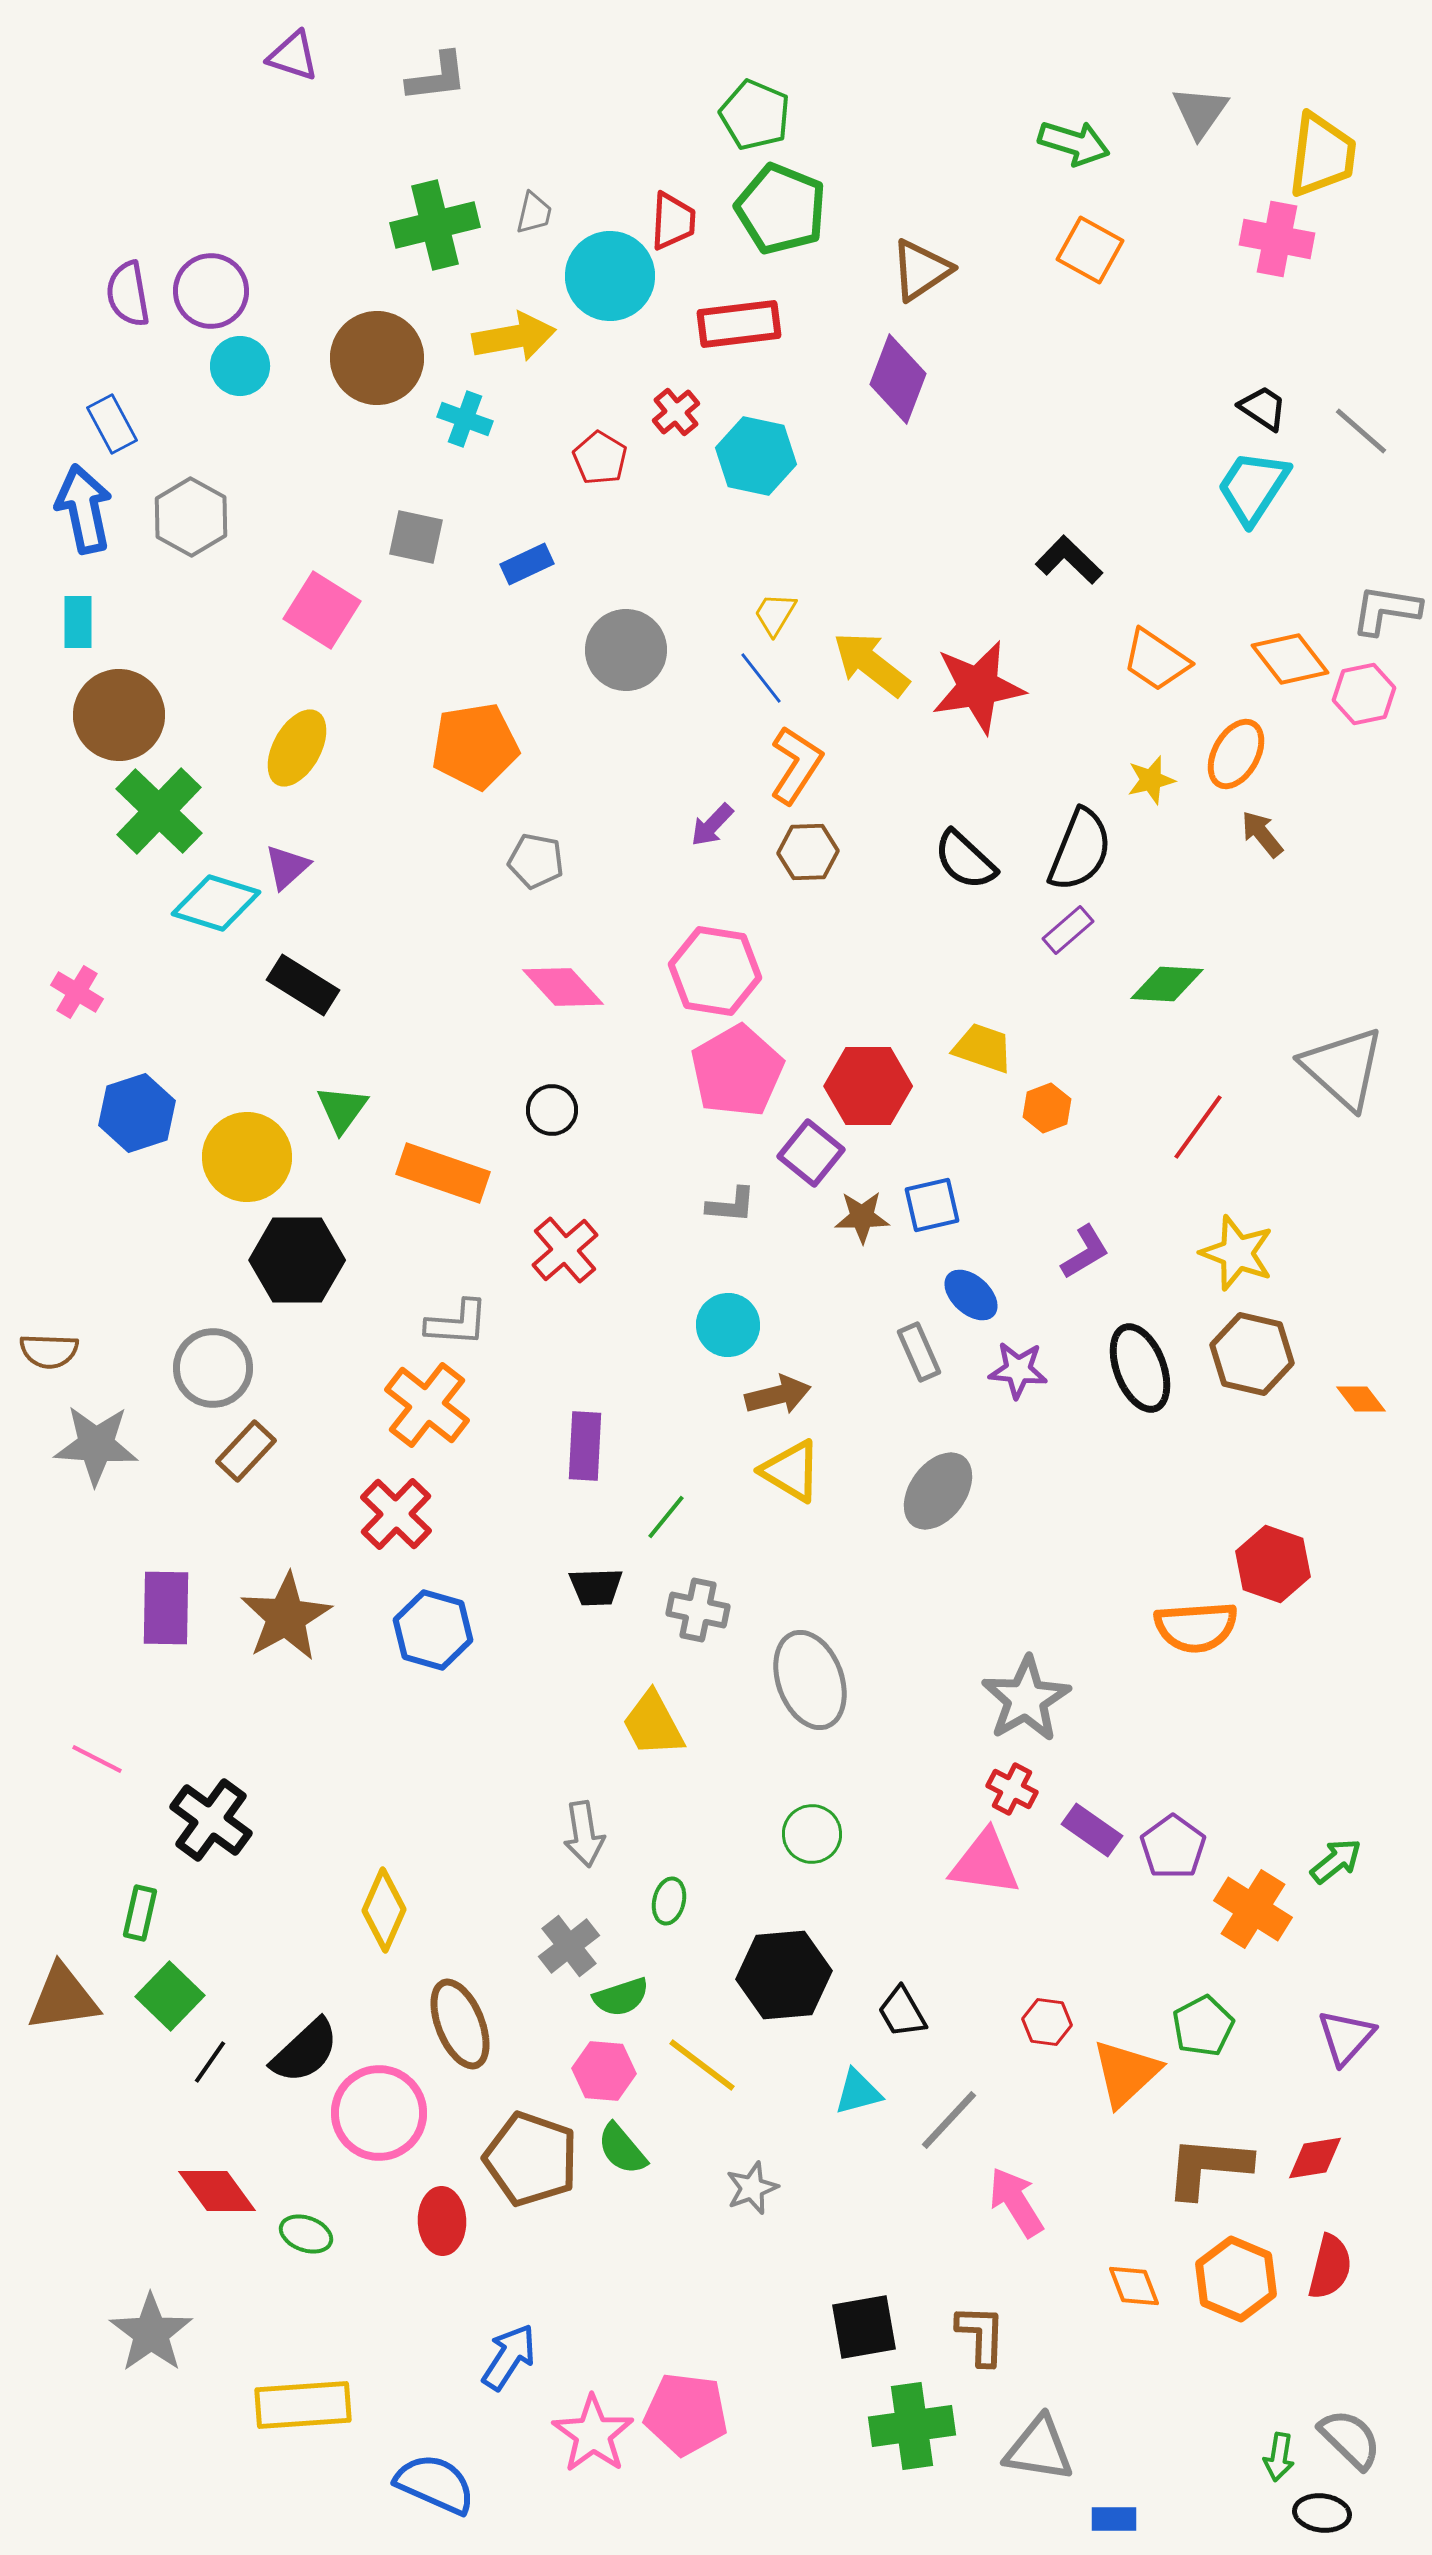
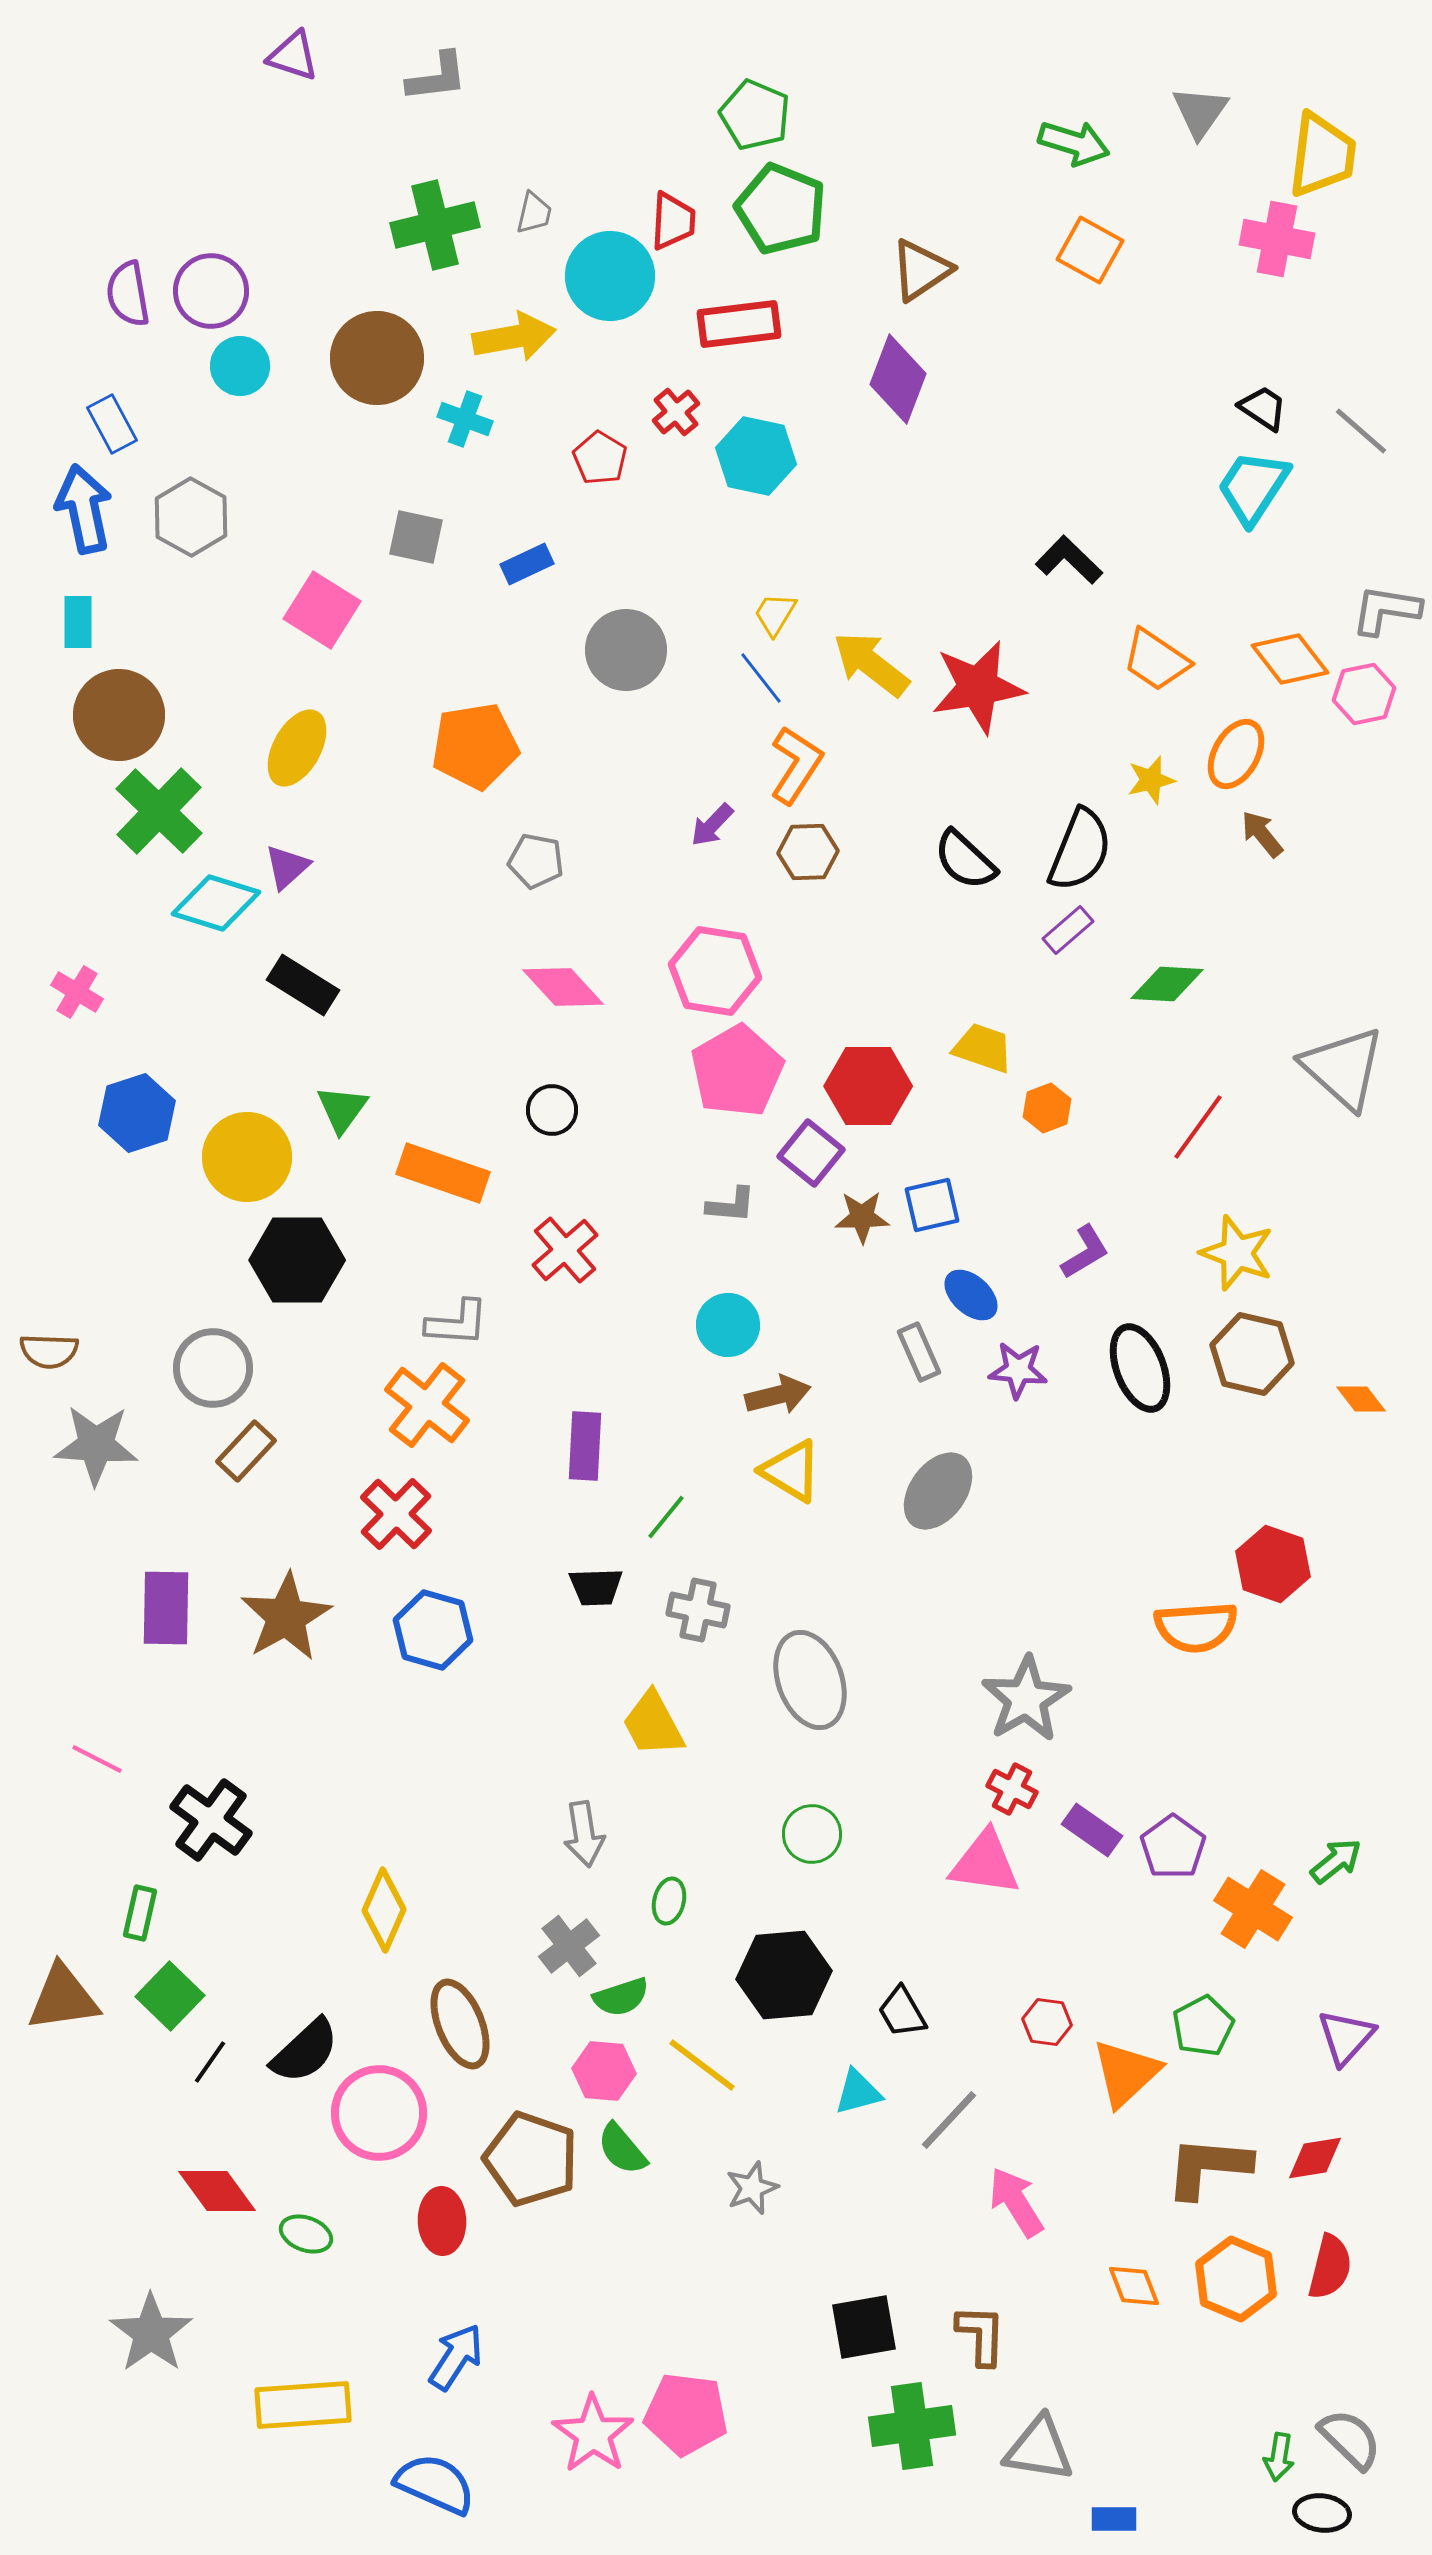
blue arrow at (509, 2357): moved 53 px left
